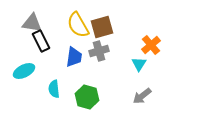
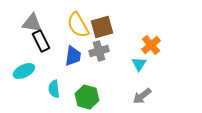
blue trapezoid: moved 1 px left, 1 px up
